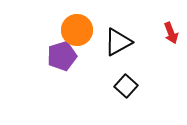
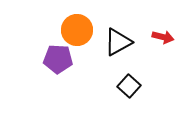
red arrow: moved 8 px left, 4 px down; rotated 55 degrees counterclockwise
purple pentagon: moved 4 px left, 3 px down; rotated 20 degrees clockwise
black square: moved 3 px right
